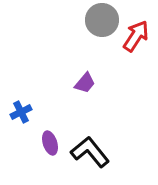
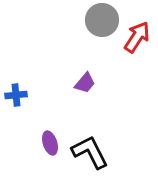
red arrow: moved 1 px right, 1 px down
blue cross: moved 5 px left, 17 px up; rotated 20 degrees clockwise
black L-shape: rotated 12 degrees clockwise
